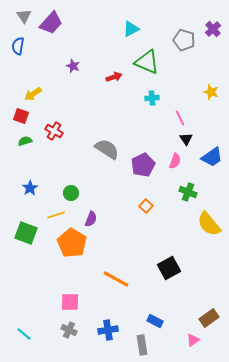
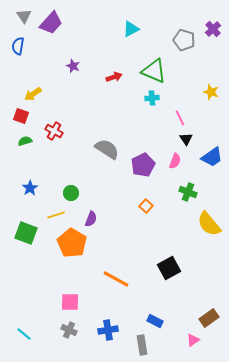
green triangle: moved 7 px right, 9 px down
